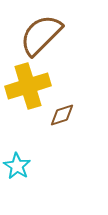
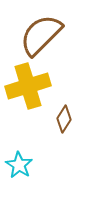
brown diamond: moved 2 px right, 4 px down; rotated 40 degrees counterclockwise
cyan star: moved 2 px right, 1 px up
